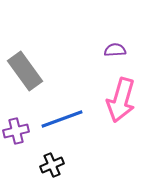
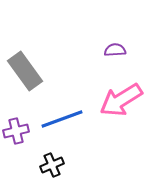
pink arrow: rotated 42 degrees clockwise
